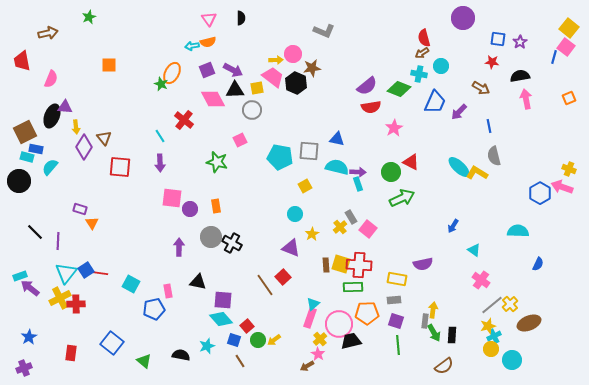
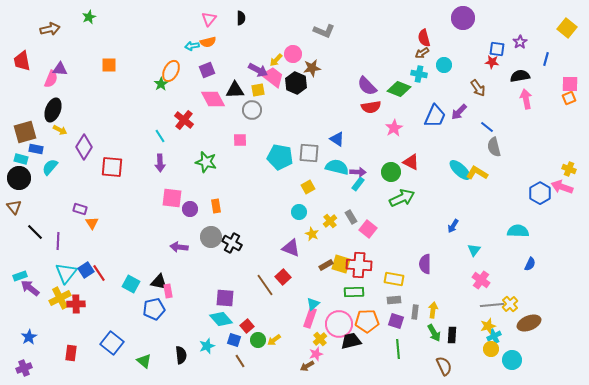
pink triangle at (209, 19): rotated 14 degrees clockwise
yellow square at (569, 28): moved 2 px left
brown arrow at (48, 33): moved 2 px right, 4 px up
blue square at (498, 39): moved 1 px left, 10 px down
pink square at (566, 47): moved 4 px right, 37 px down; rotated 36 degrees counterclockwise
blue line at (554, 57): moved 8 px left, 2 px down
yellow arrow at (276, 60): rotated 136 degrees clockwise
cyan circle at (441, 66): moved 3 px right, 1 px up
purple arrow at (233, 70): moved 25 px right
orange ellipse at (172, 73): moved 1 px left, 2 px up
green star at (161, 84): rotated 16 degrees clockwise
purple semicircle at (367, 86): rotated 85 degrees clockwise
yellow square at (257, 88): moved 1 px right, 2 px down
brown arrow at (481, 88): moved 3 px left; rotated 24 degrees clockwise
blue trapezoid at (435, 102): moved 14 px down
purple triangle at (65, 107): moved 5 px left, 38 px up
black ellipse at (52, 116): moved 1 px right, 6 px up
blue line at (489, 126): moved 2 px left, 1 px down; rotated 40 degrees counterclockwise
yellow arrow at (76, 127): moved 16 px left, 3 px down; rotated 56 degrees counterclockwise
brown square at (25, 132): rotated 10 degrees clockwise
brown triangle at (104, 138): moved 90 px left, 69 px down
blue triangle at (337, 139): rotated 21 degrees clockwise
pink square at (240, 140): rotated 24 degrees clockwise
gray square at (309, 151): moved 2 px down
gray semicircle at (494, 156): moved 9 px up
cyan rectangle at (27, 157): moved 6 px left, 2 px down
green star at (217, 162): moved 11 px left
red square at (120, 167): moved 8 px left
cyan ellipse at (459, 167): moved 1 px right, 3 px down
black circle at (19, 181): moved 3 px up
cyan rectangle at (358, 184): rotated 56 degrees clockwise
yellow square at (305, 186): moved 3 px right, 1 px down
cyan circle at (295, 214): moved 4 px right, 2 px up
yellow cross at (340, 227): moved 10 px left, 6 px up
yellow star at (312, 234): rotated 16 degrees counterclockwise
purple arrow at (179, 247): rotated 84 degrees counterclockwise
cyan triangle at (474, 250): rotated 32 degrees clockwise
purple semicircle at (423, 264): moved 2 px right; rotated 102 degrees clockwise
blue semicircle at (538, 264): moved 8 px left
brown rectangle at (326, 265): rotated 64 degrees clockwise
red line at (99, 273): rotated 48 degrees clockwise
yellow rectangle at (397, 279): moved 3 px left
black triangle at (198, 282): moved 39 px left
green rectangle at (353, 287): moved 1 px right, 5 px down
purple square at (223, 300): moved 2 px right, 2 px up
gray line at (492, 305): rotated 35 degrees clockwise
orange pentagon at (367, 313): moved 8 px down
gray rectangle at (425, 321): moved 10 px left, 9 px up
green line at (398, 345): moved 4 px down
pink star at (318, 354): moved 2 px left; rotated 24 degrees clockwise
black semicircle at (181, 355): rotated 72 degrees clockwise
brown semicircle at (444, 366): rotated 78 degrees counterclockwise
